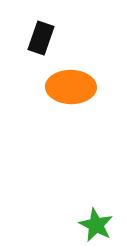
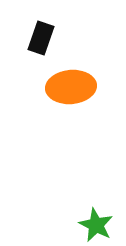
orange ellipse: rotated 6 degrees counterclockwise
